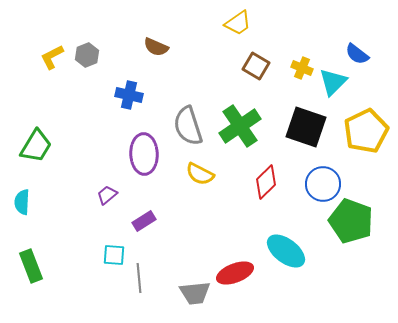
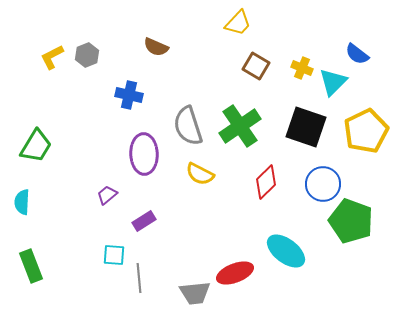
yellow trapezoid: rotated 12 degrees counterclockwise
